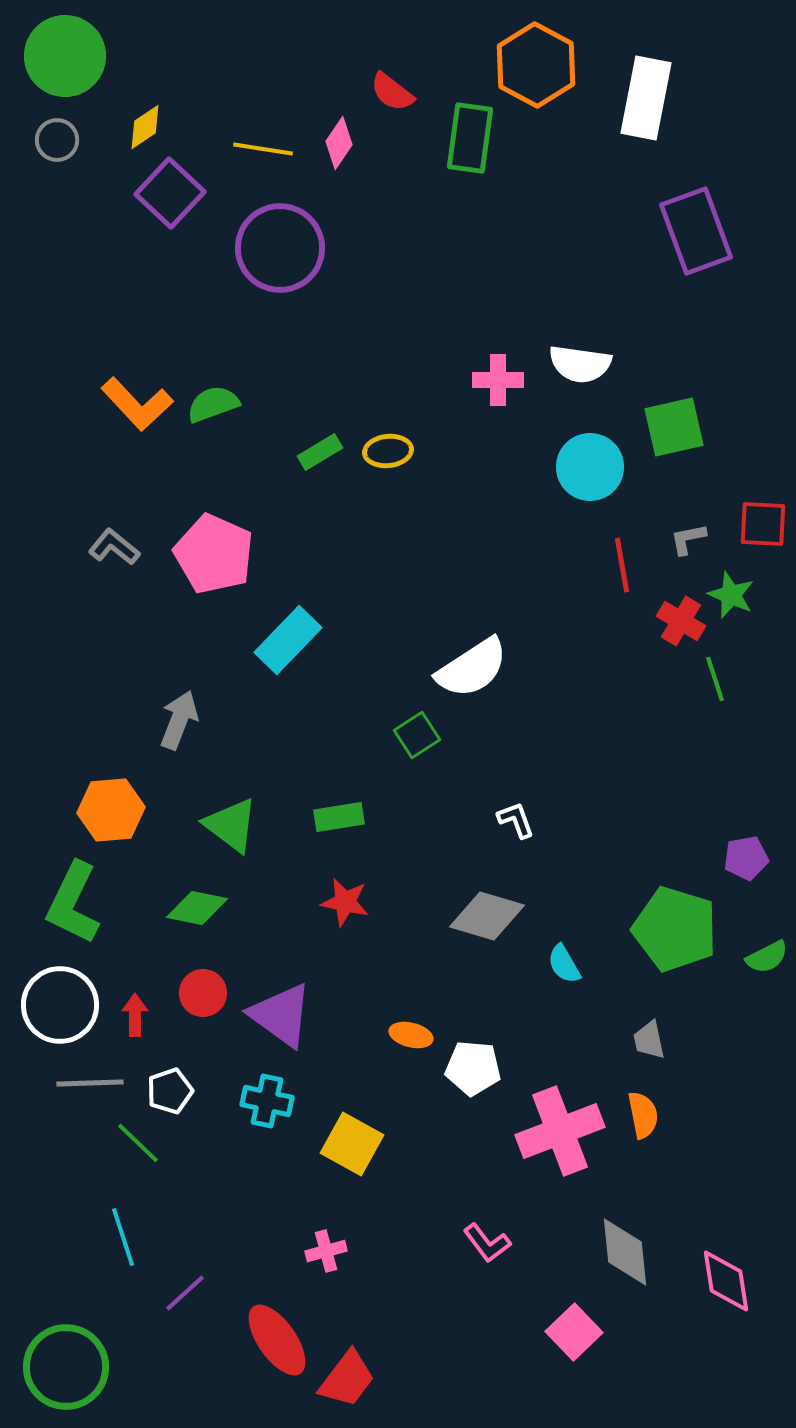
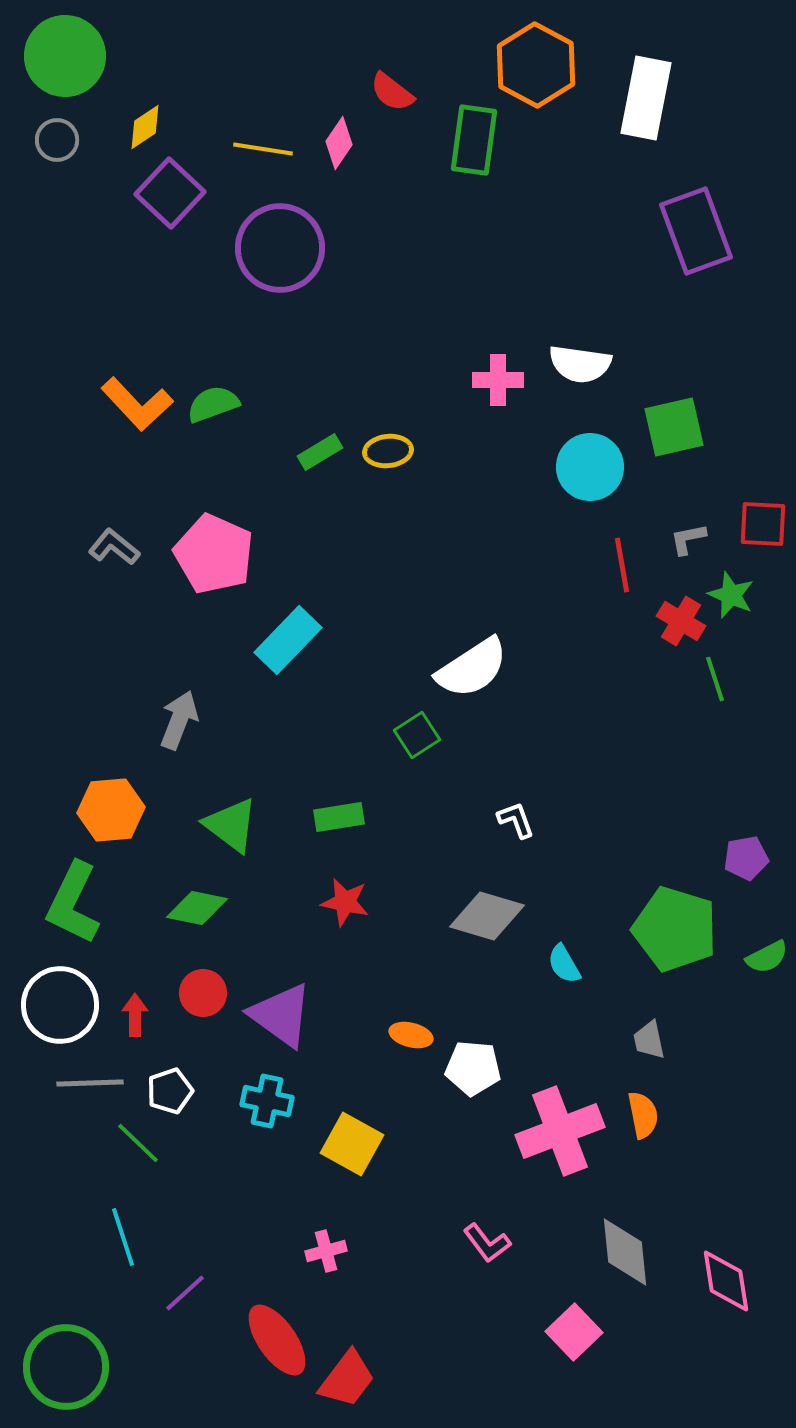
green rectangle at (470, 138): moved 4 px right, 2 px down
